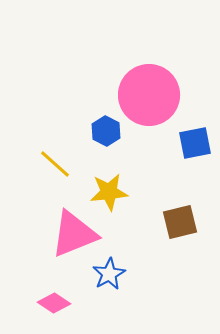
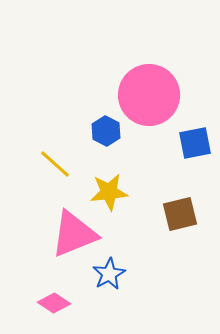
brown square: moved 8 px up
